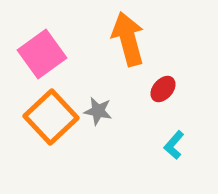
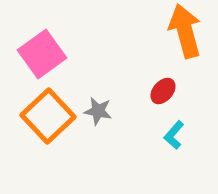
orange arrow: moved 57 px right, 8 px up
red ellipse: moved 2 px down
orange square: moved 3 px left, 1 px up
cyan L-shape: moved 10 px up
